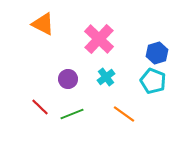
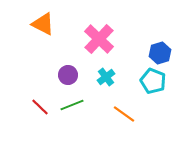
blue hexagon: moved 3 px right
purple circle: moved 4 px up
green line: moved 9 px up
